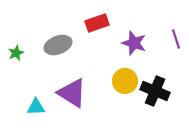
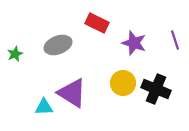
red rectangle: rotated 45 degrees clockwise
purple line: moved 1 px left, 1 px down
green star: moved 1 px left, 1 px down
yellow circle: moved 2 px left, 2 px down
black cross: moved 1 px right, 2 px up
cyan triangle: moved 8 px right
